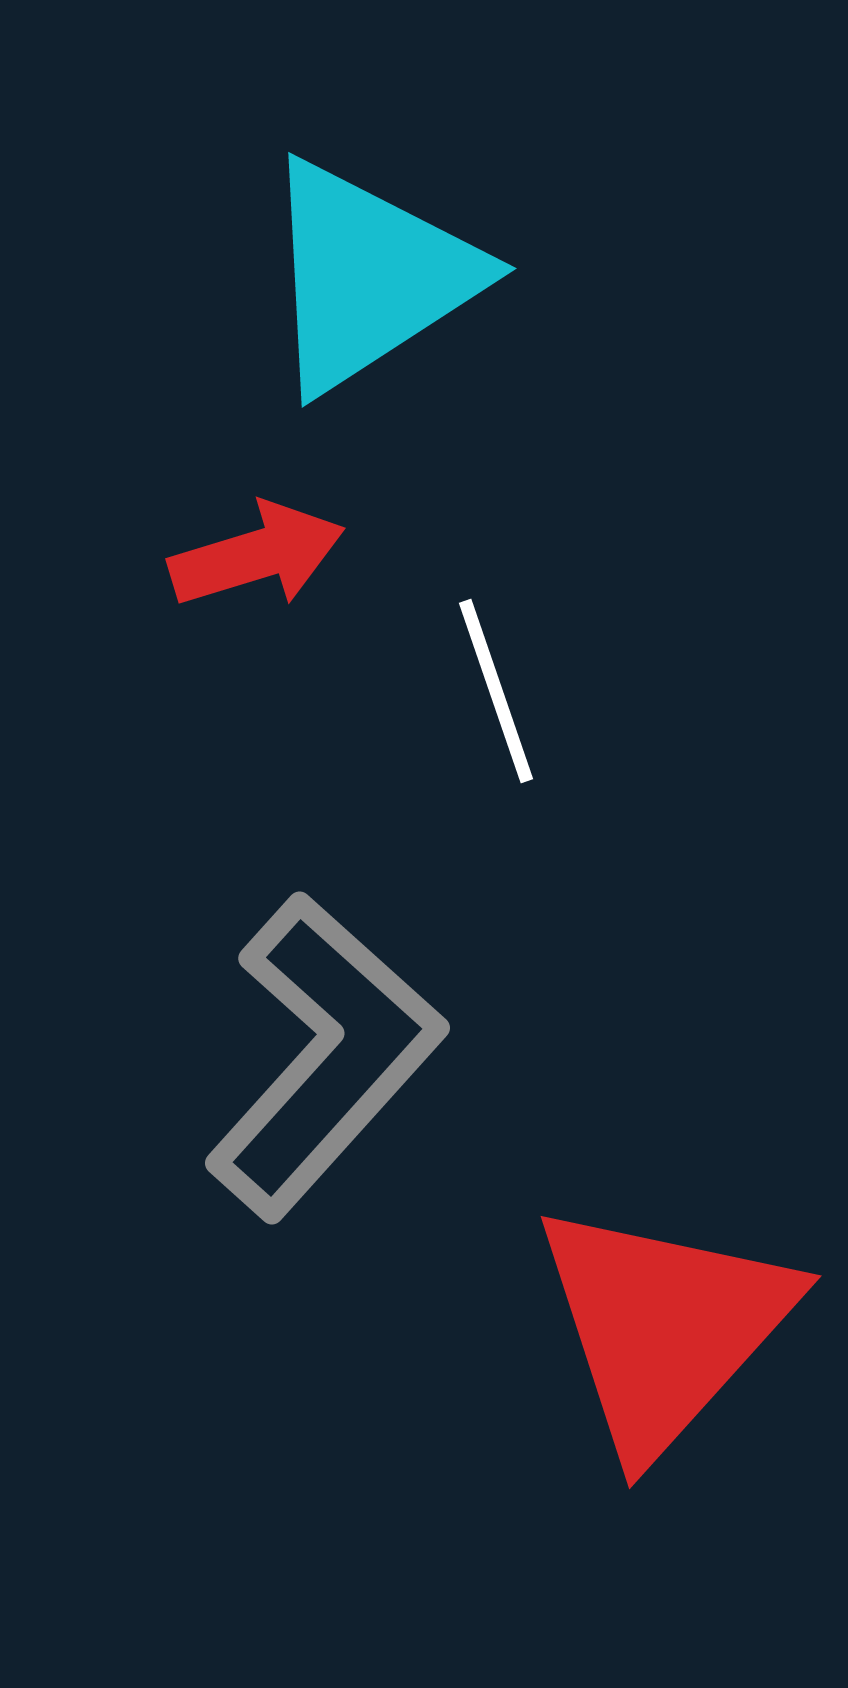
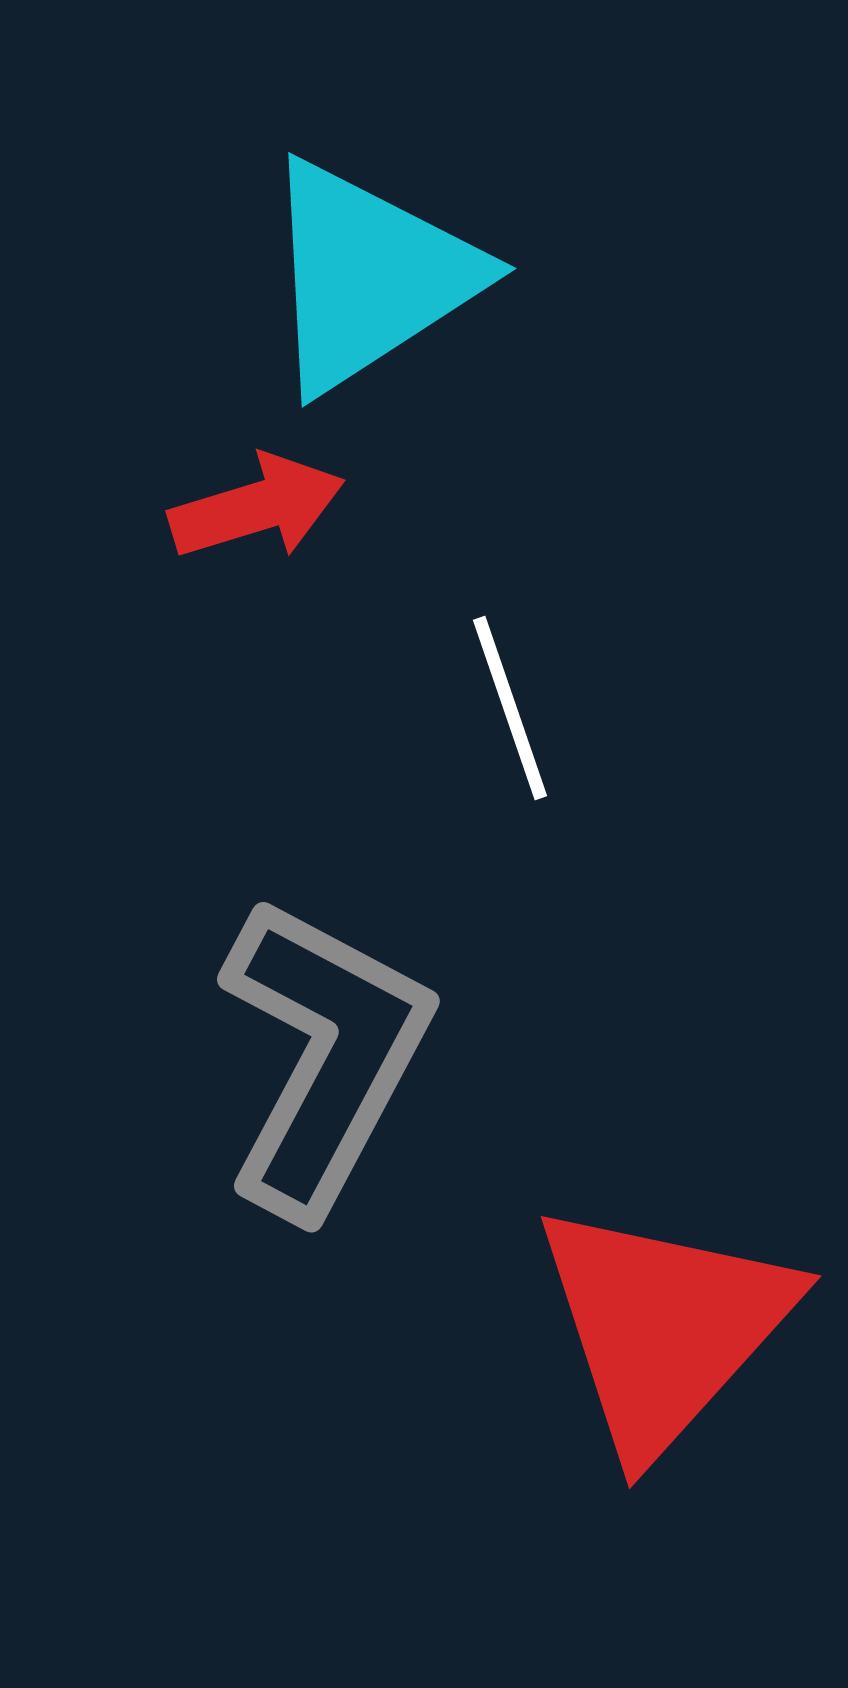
red arrow: moved 48 px up
white line: moved 14 px right, 17 px down
gray L-shape: rotated 14 degrees counterclockwise
